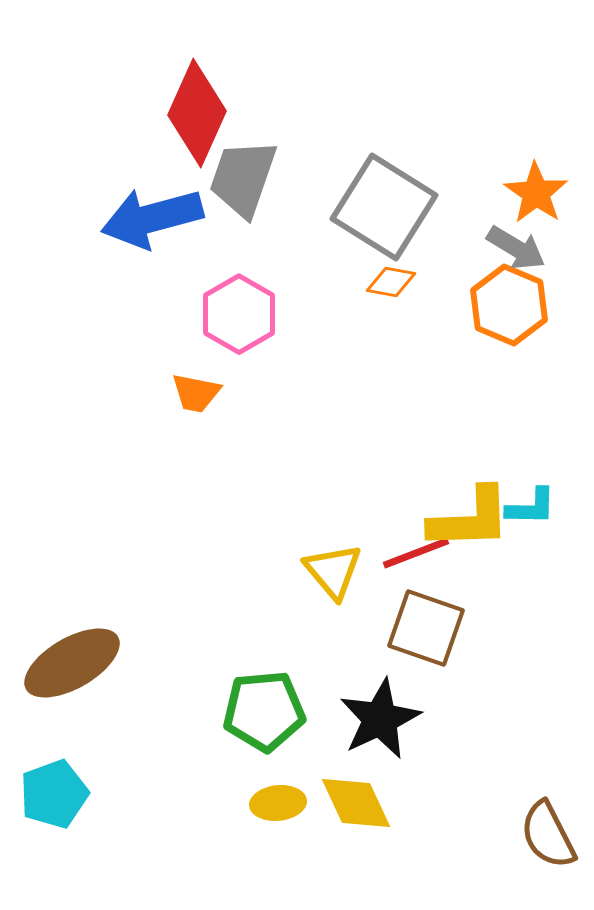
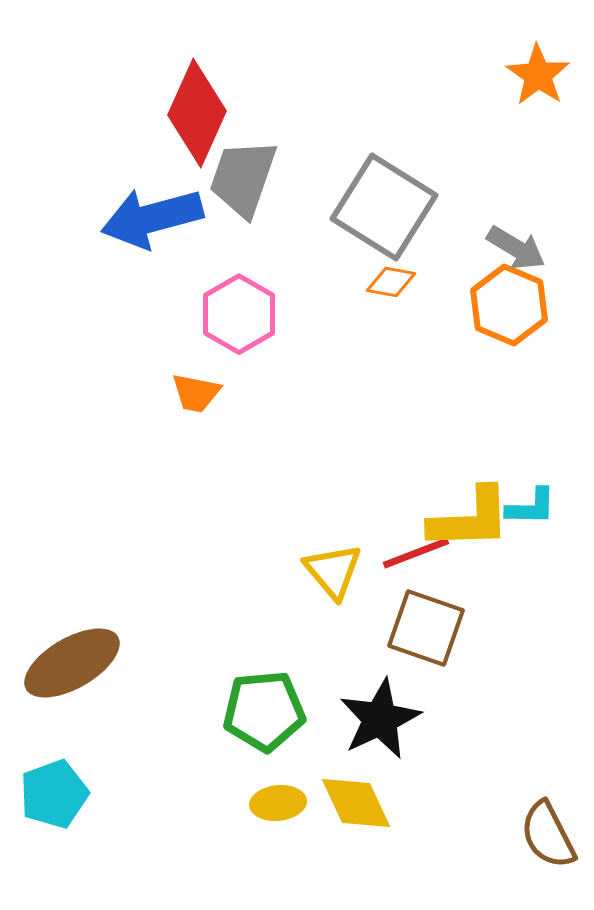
orange star: moved 2 px right, 118 px up
